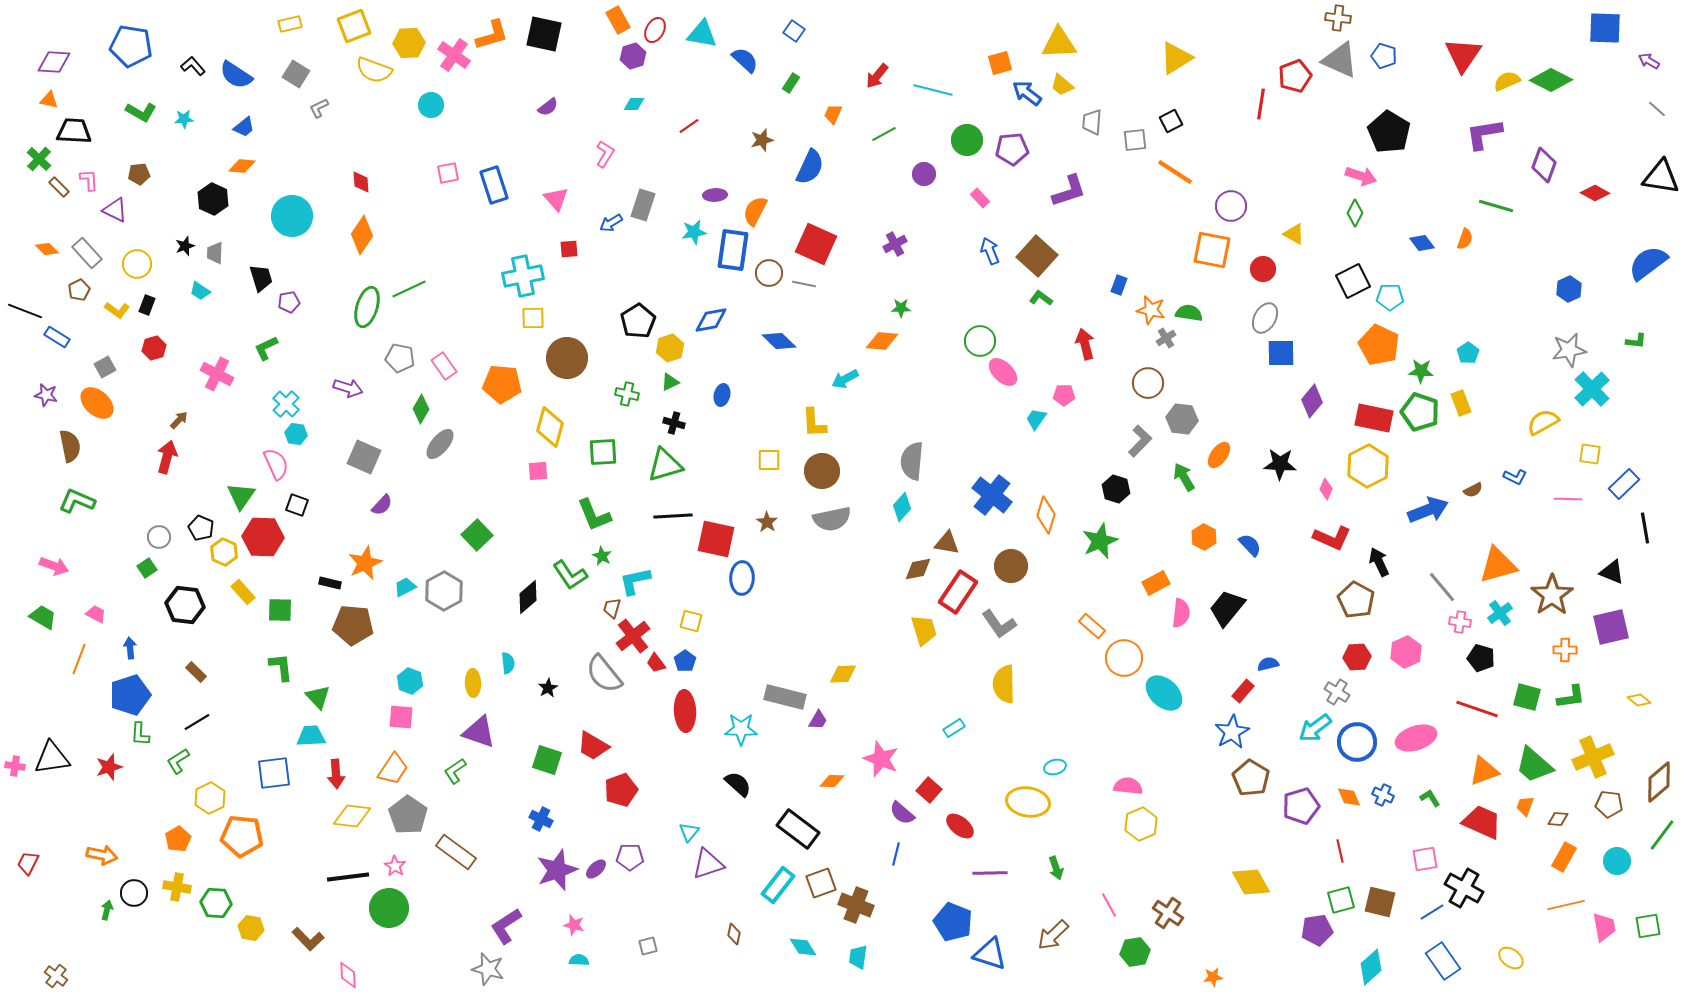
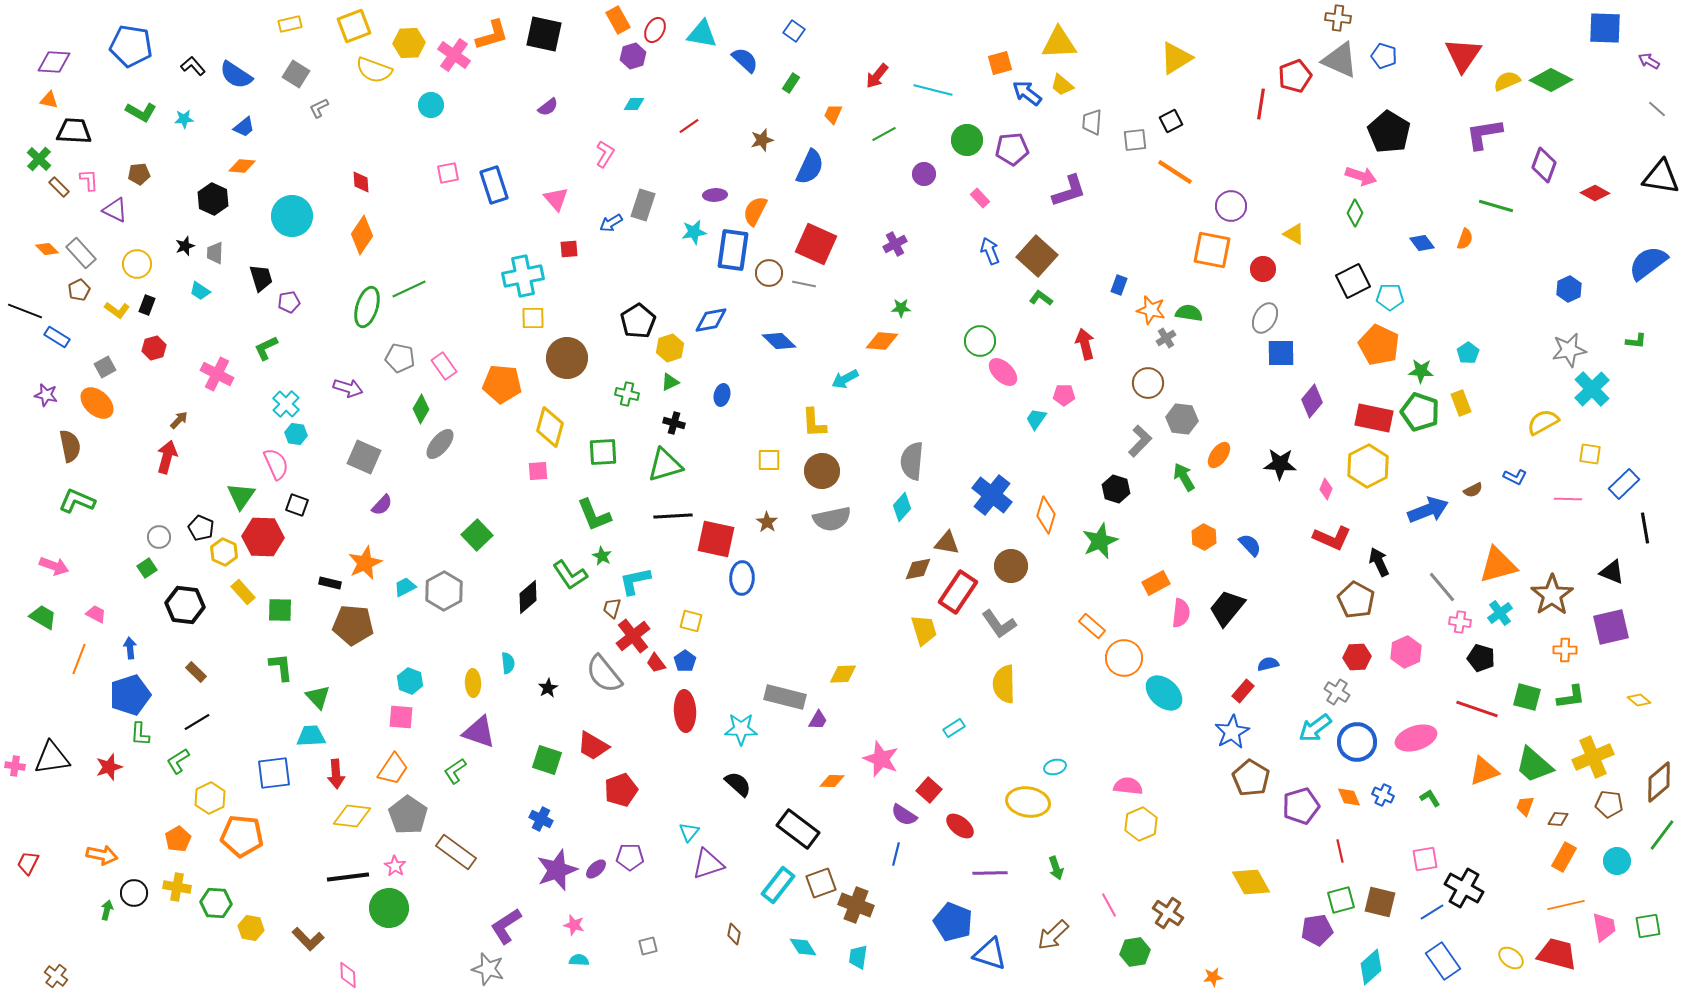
gray rectangle at (87, 253): moved 6 px left
purple semicircle at (902, 813): moved 2 px right, 2 px down; rotated 8 degrees counterclockwise
red trapezoid at (1482, 822): moved 75 px right, 132 px down; rotated 9 degrees counterclockwise
